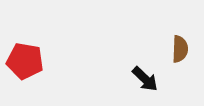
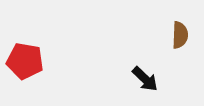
brown semicircle: moved 14 px up
